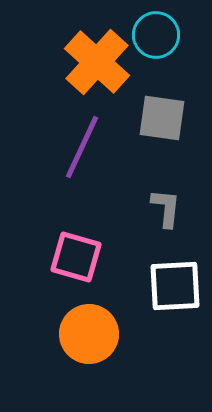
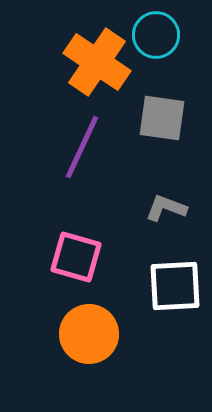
orange cross: rotated 8 degrees counterclockwise
gray L-shape: rotated 75 degrees counterclockwise
